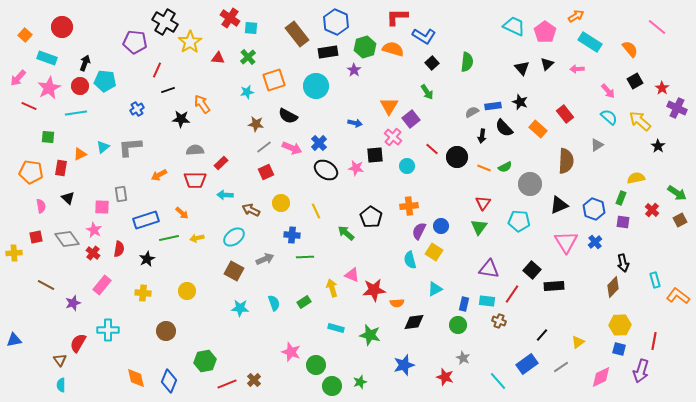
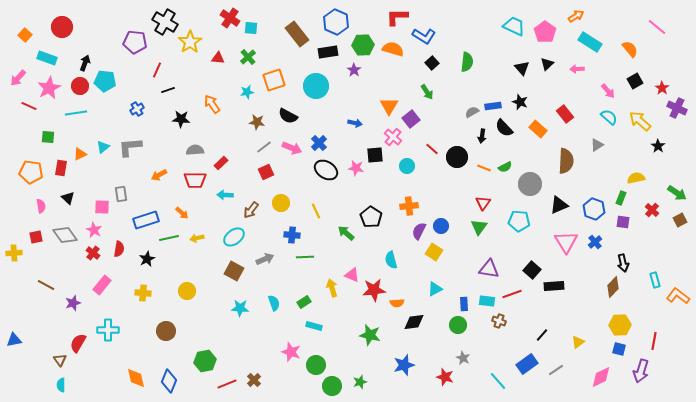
green hexagon at (365, 47): moved 2 px left, 2 px up; rotated 15 degrees clockwise
orange arrow at (202, 104): moved 10 px right
brown star at (256, 124): moved 1 px right, 2 px up
brown arrow at (251, 210): rotated 78 degrees counterclockwise
gray diamond at (67, 239): moved 2 px left, 4 px up
cyan semicircle at (410, 260): moved 19 px left
red line at (512, 294): rotated 36 degrees clockwise
blue rectangle at (464, 304): rotated 16 degrees counterclockwise
cyan rectangle at (336, 328): moved 22 px left, 2 px up
gray line at (561, 367): moved 5 px left, 3 px down
